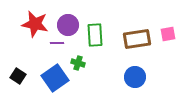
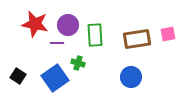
blue circle: moved 4 px left
